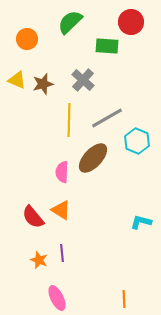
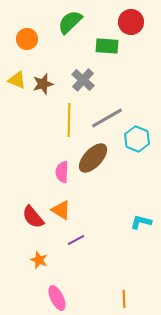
cyan hexagon: moved 2 px up
purple line: moved 14 px right, 13 px up; rotated 66 degrees clockwise
